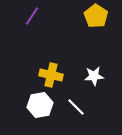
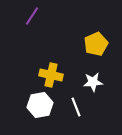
yellow pentagon: moved 28 px down; rotated 15 degrees clockwise
white star: moved 1 px left, 6 px down
white line: rotated 24 degrees clockwise
